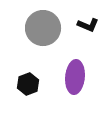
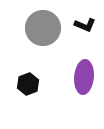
black L-shape: moved 3 px left
purple ellipse: moved 9 px right
